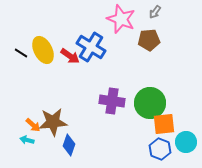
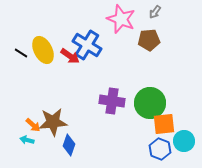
blue cross: moved 4 px left, 2 px up
cyan circle: moved 2 px left, 1 px up
